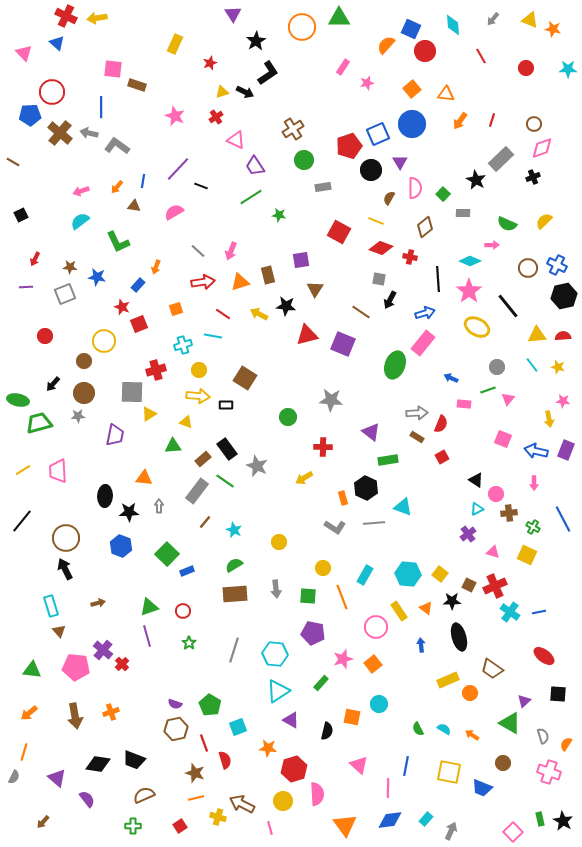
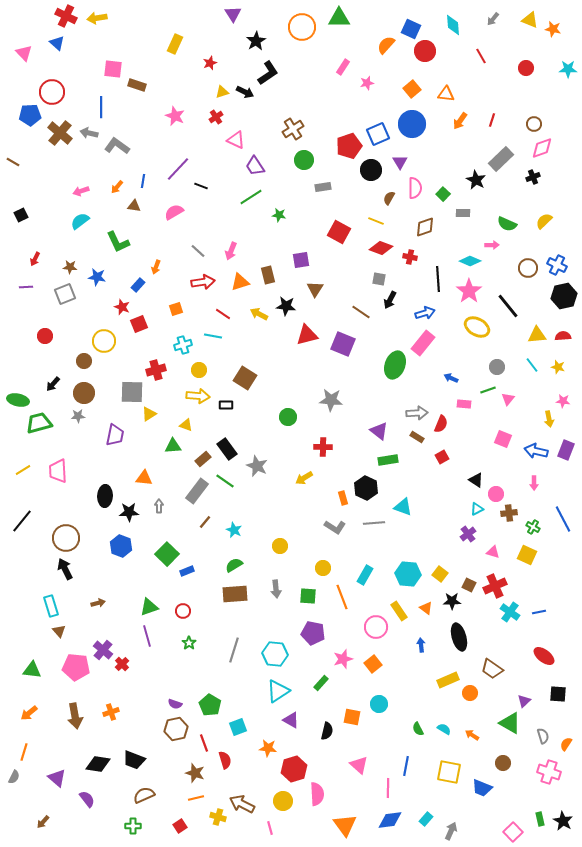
brown diamond at (425, 227): rotated 20 degrees clockwise
yellow triangle at (186, 422): moved 3 px down
purple triangle at (371, 432): moved 8 px right, 1 px up
yellow circle at (279, 542): moved 1 px right, 4 px down
